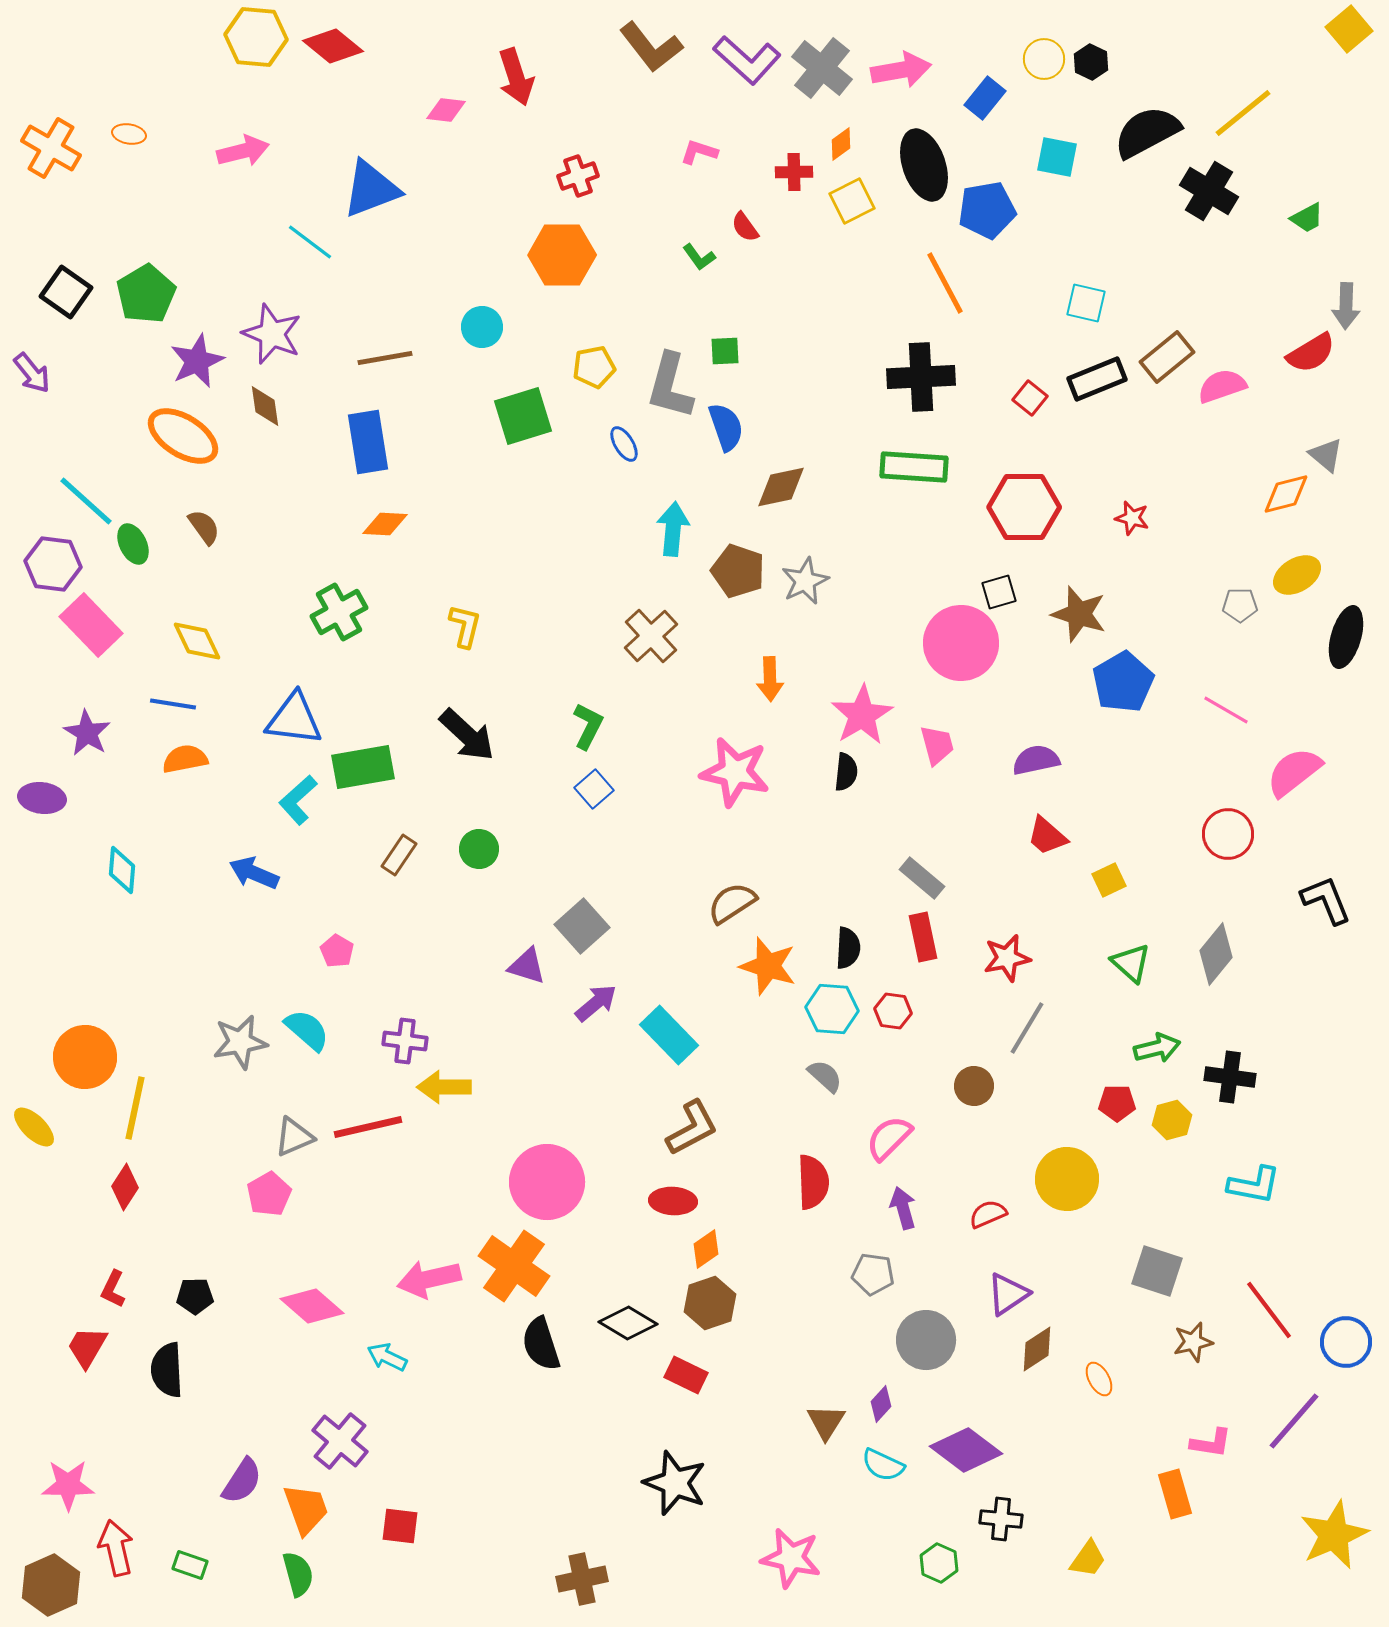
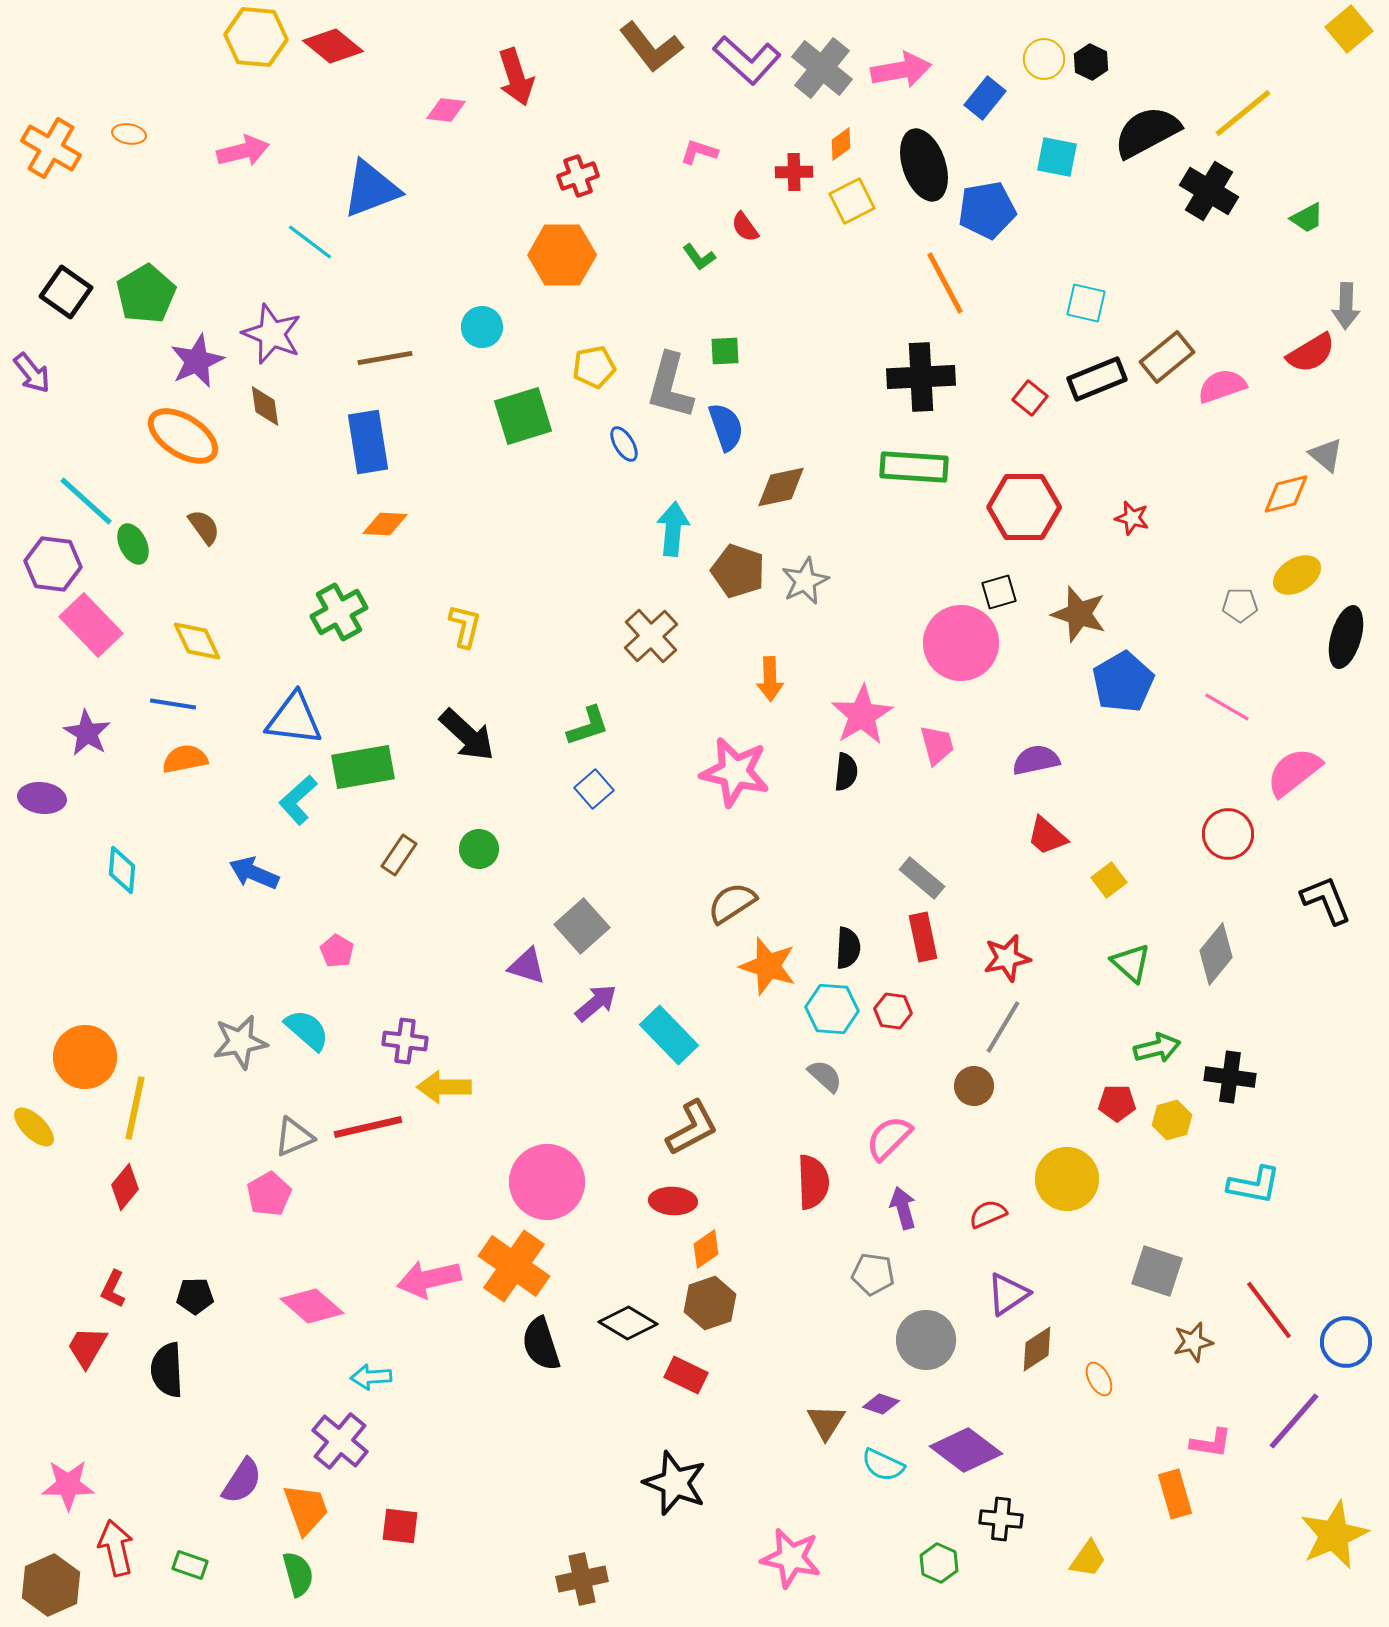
pink line at (1226, 710): moved 1 px right, 3 px up
green L-shape at (588, 726): rotated 45 degrees clockwise
yellow square at (1109, 880): rotated 12 degrees counterclockwise
gray line at (1027, 1028): moved 24 px left, 1 px up
red diamond at (125, 1187): rotated 6 degrees clockwise
cyan arrow at (387, 1357): moved 16 px left, 20 px down; rotated 30 degrees counterclockwise
purple diamond at (881, 1404): rotated 66 degrees clockwise
